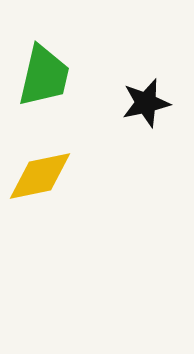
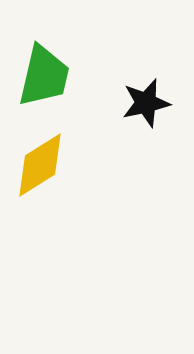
yellow diamond: moved 11 px up; rotated 20 degrees counterclockwise
